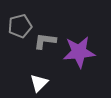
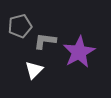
purple star: rotated 24 degrees counterclockwise
white triangle: moved 5 px left, 13 px up
